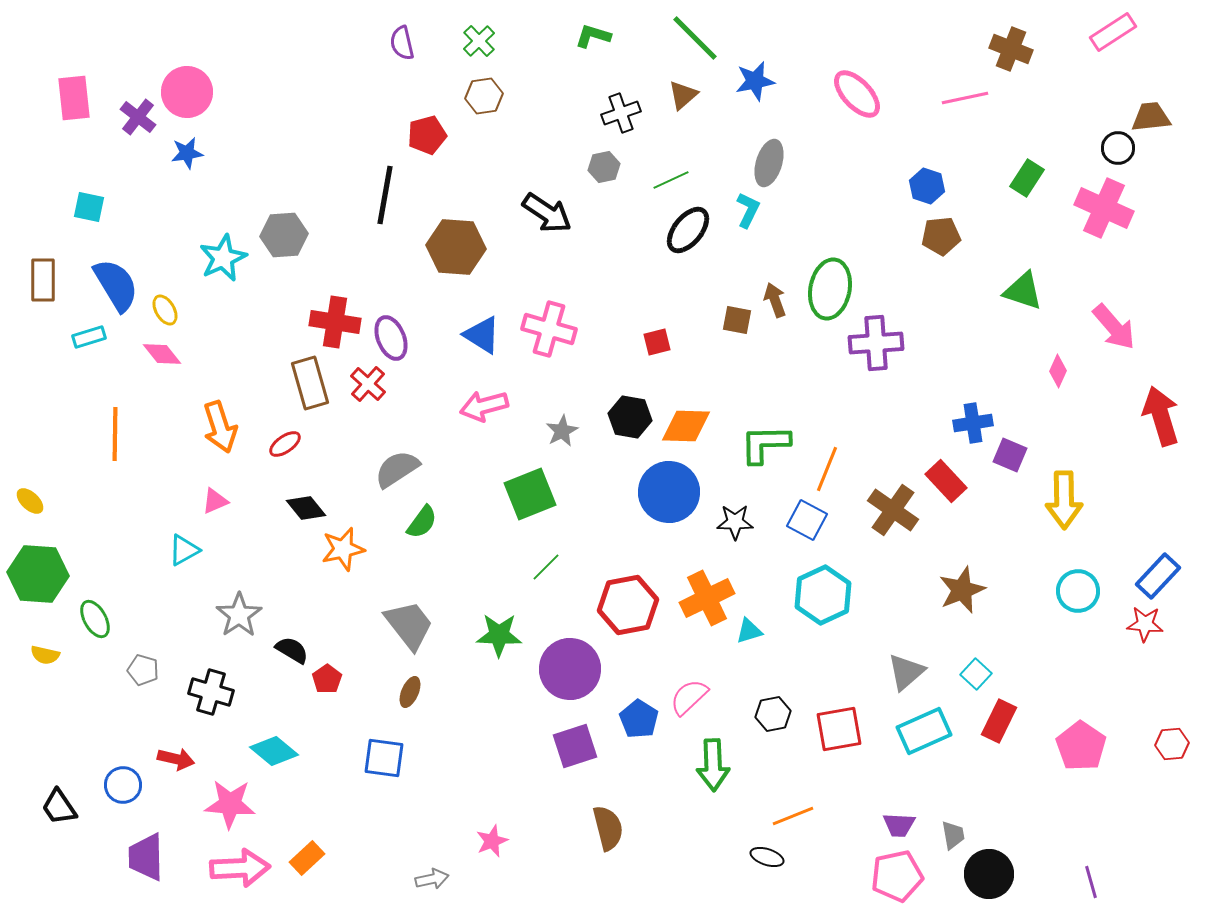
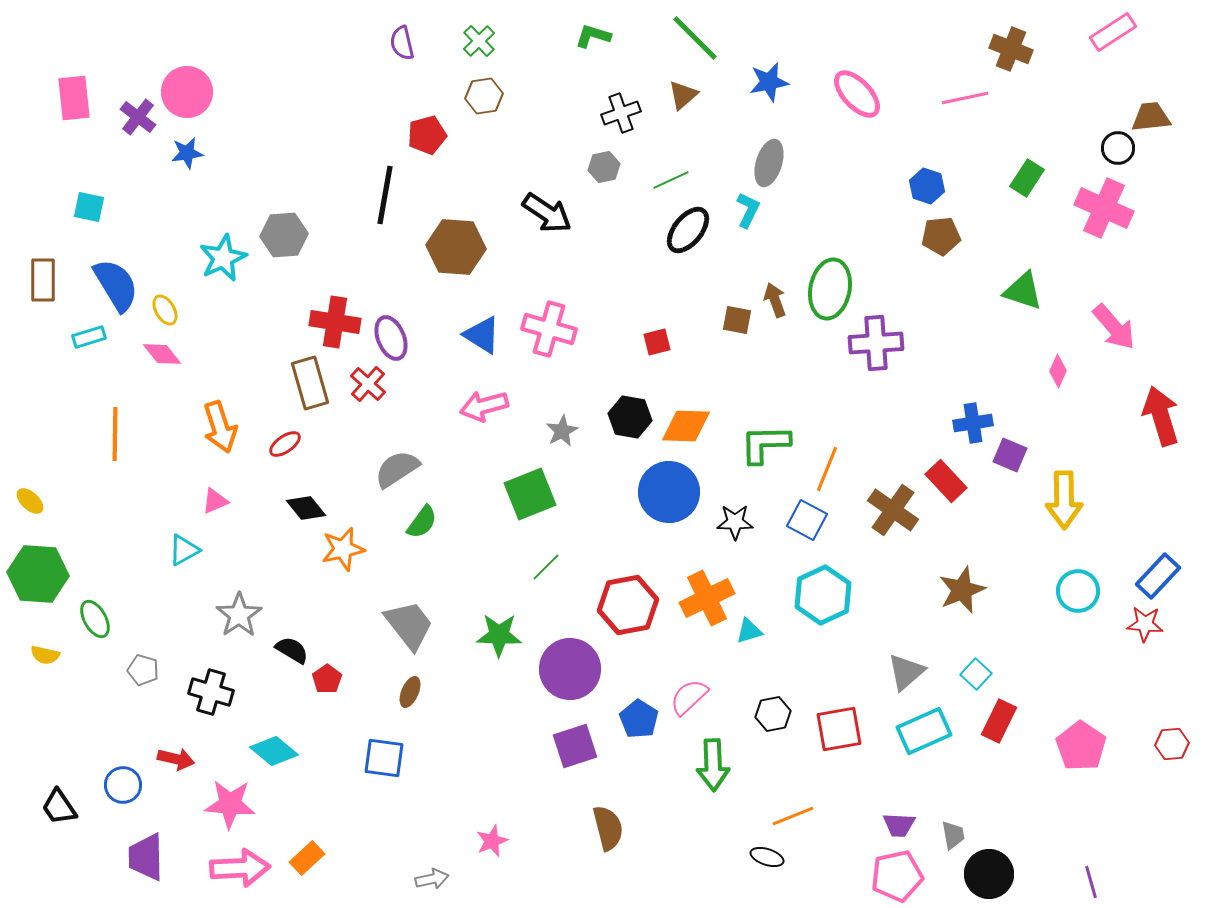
blue star at (755, 81): moved 14 px right, 1 px down
